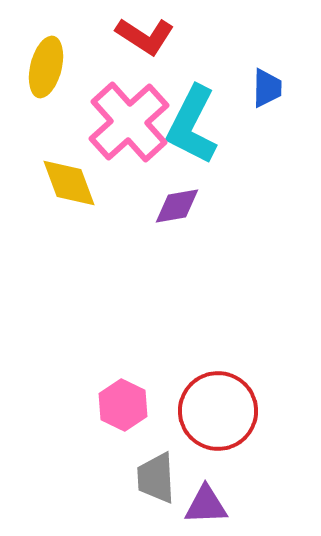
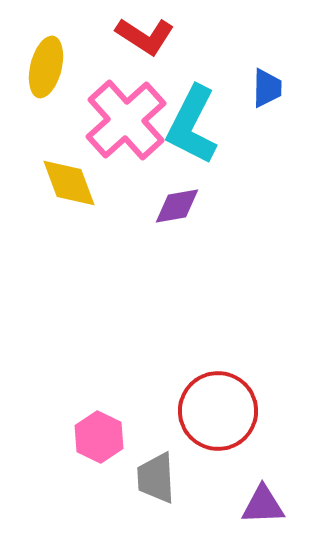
pink cross: moved 3 px left, 2 px up
pink hexagon: moved 24 px left, 32 px down
purple triangle: moved 57 px right
